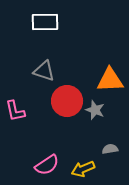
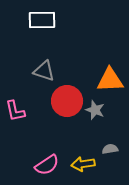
white rectangle: moved 3 px left, 2 px up
yellow arrow: moved 5 px up; rotated 15 degrees clockwise
